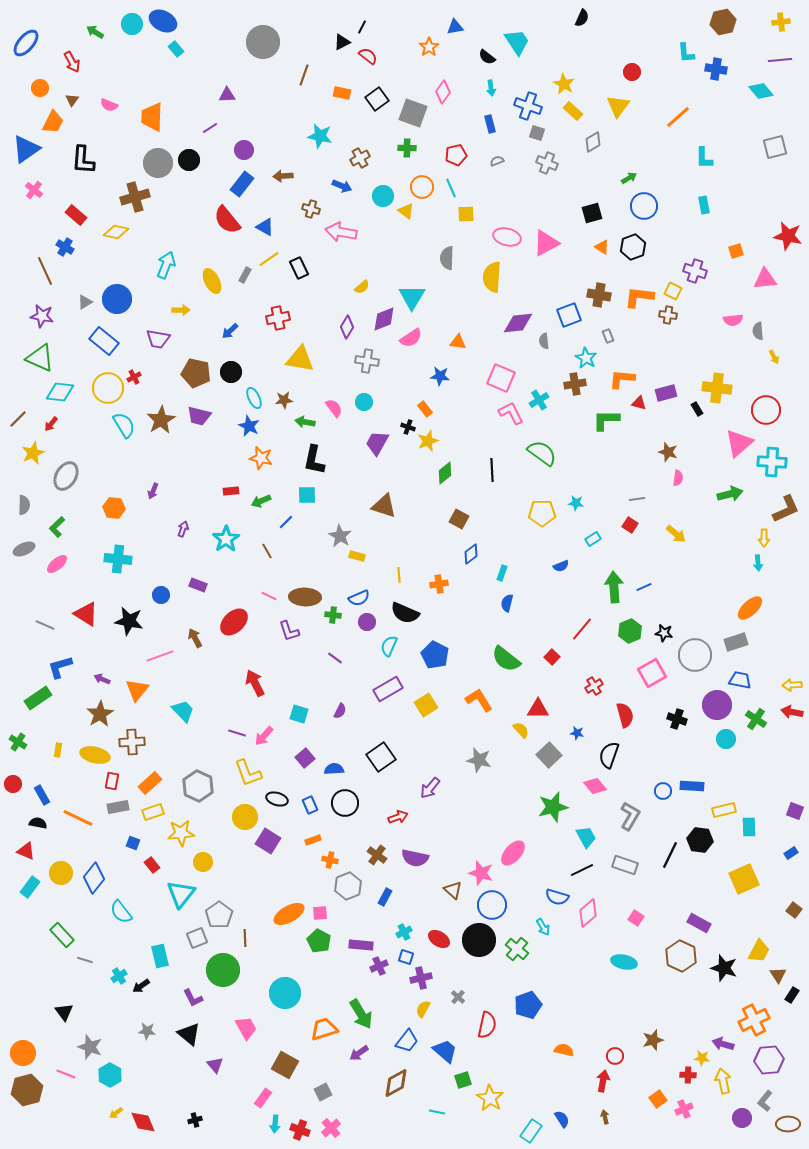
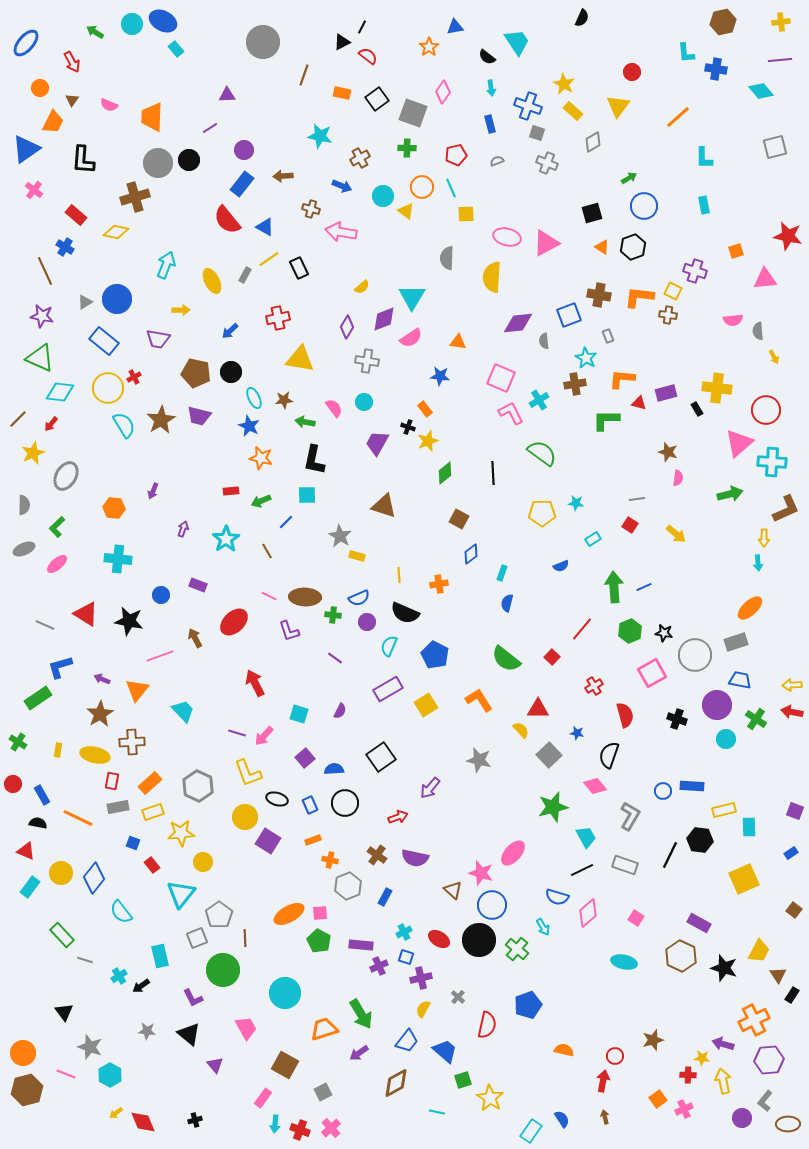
black line at (492, 470): moved 1 px right, 3 px down
